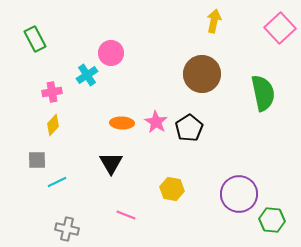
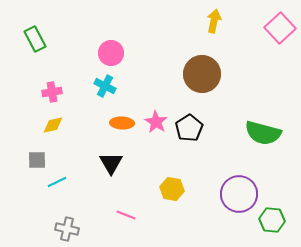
cyan cross: moved 18 px right, 11 px down; rotated 30 degrees counterclockwise
green semicircle: moved 40 px down; rotated 117 degrees clockwise
yellow diamond: rotated 35 degrees clockwise
